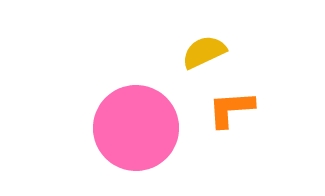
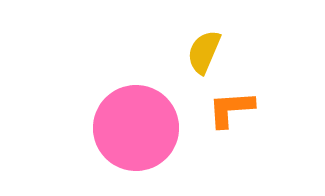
yellow semicircle: rotated 42 degrees counterclockwise
